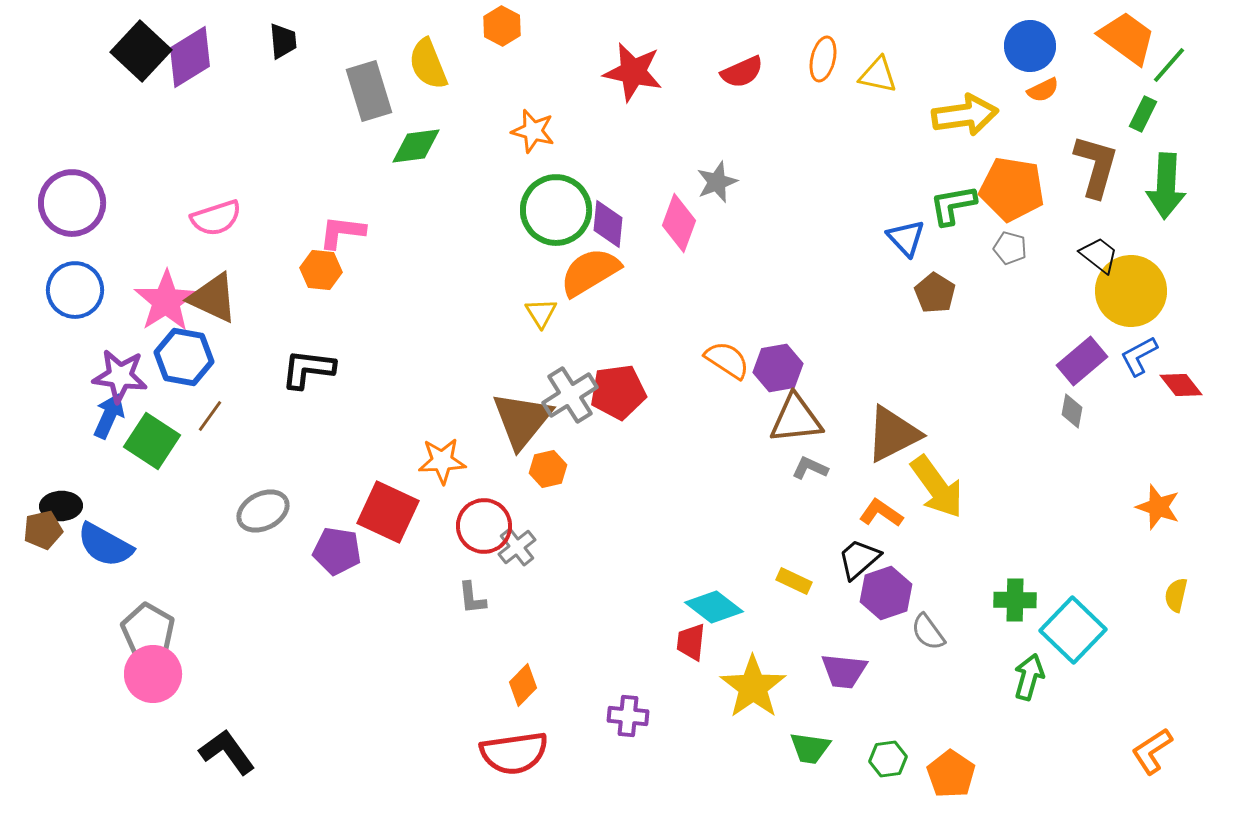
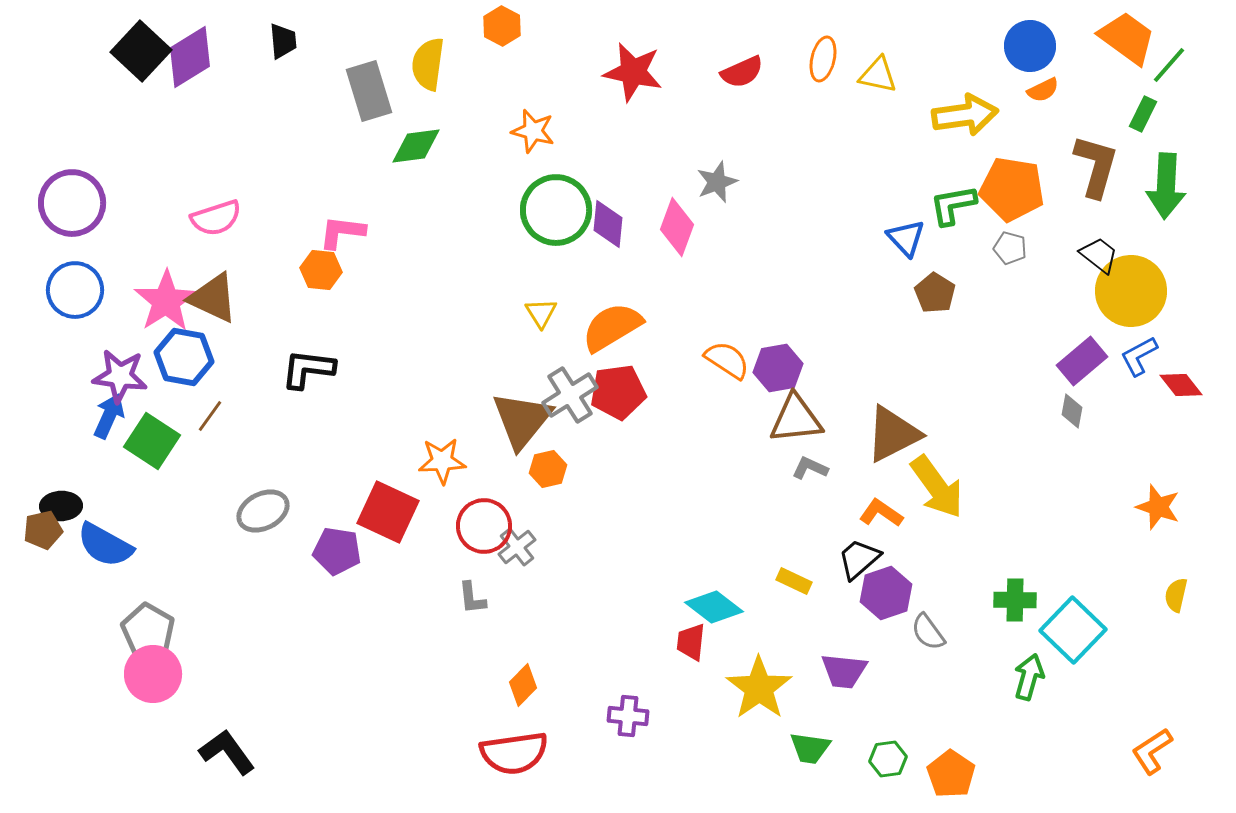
yellow semicircle at (428, 64): rotated 30 degrees clockwise
pink diamond at (679, 223): moved 2 px left, 4 px down
orange semicircle at (590, 272): moved 22 px right, 55 px down
yellow star at (753, 687): moved 6 px right, 1 px down
